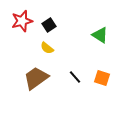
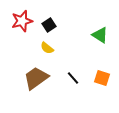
black line: moved 2 px left, 1 px down
